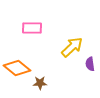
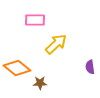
pink rectangle: moved 3 px right, 8 px up
yellow arrow: moved 16 px left, 3 px up
purple semicircle: moved 3 px down
